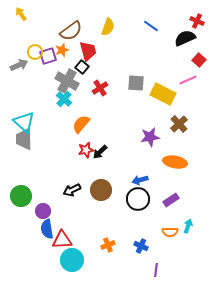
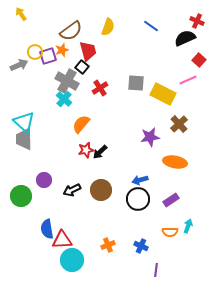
purple circle at (43, 211): moved 1 px right, 31 px up
